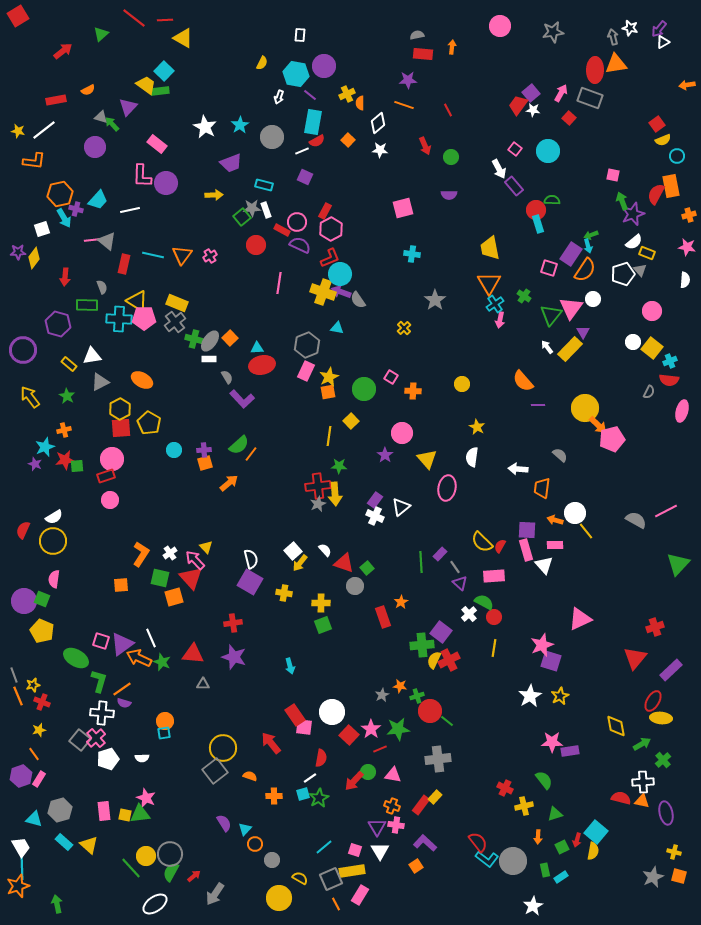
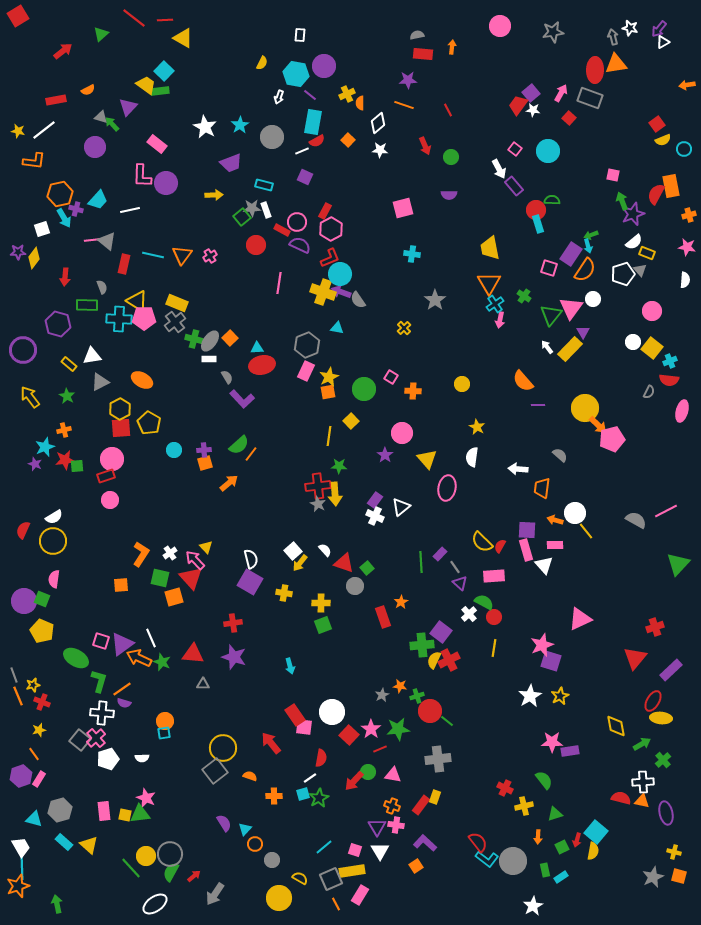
cyan circle at (677, 156): moved 7 px right, 7 px up
gray star at (318, 504): rotated 21 degrees counterclockwise
yellow rectangle at (435, 797): rotated 24 degrees counterclockwise
